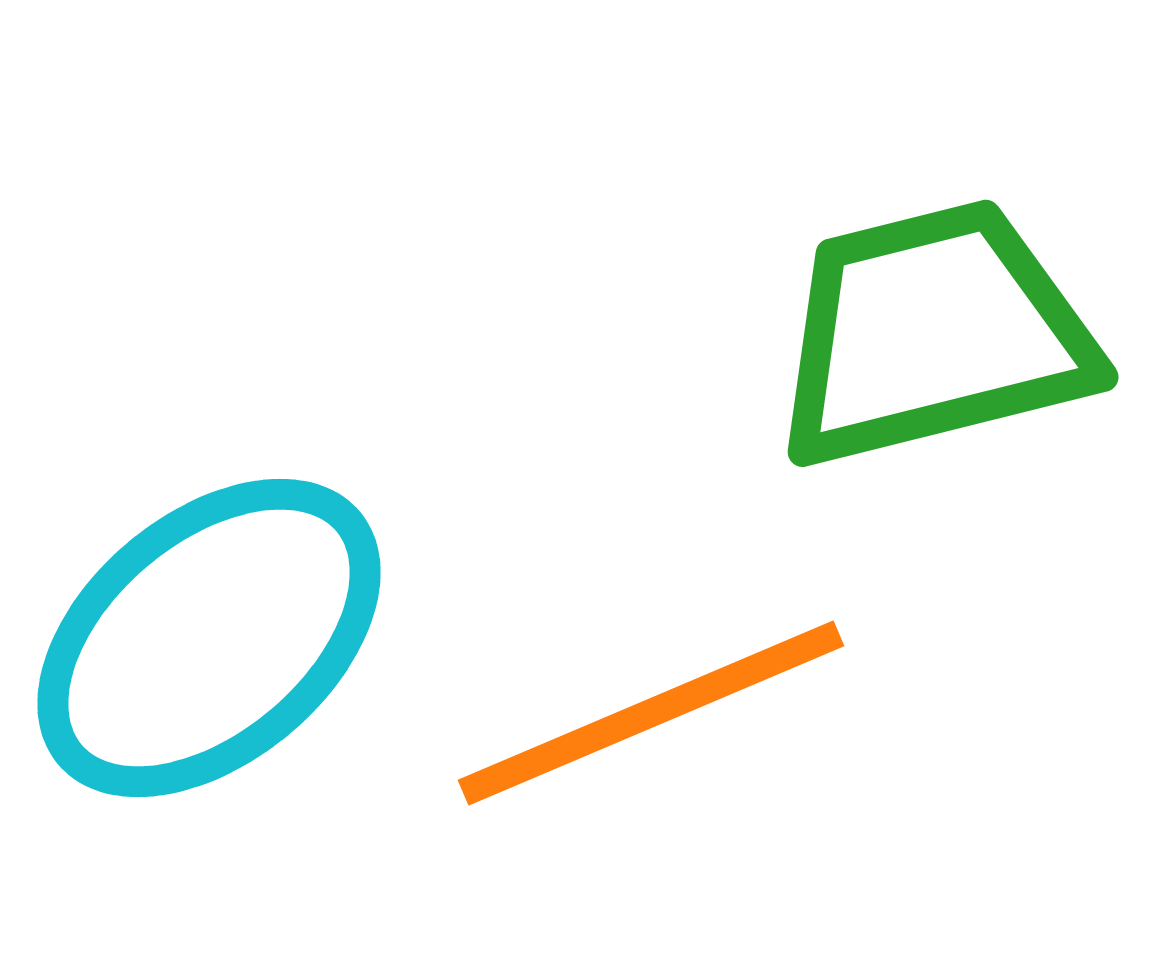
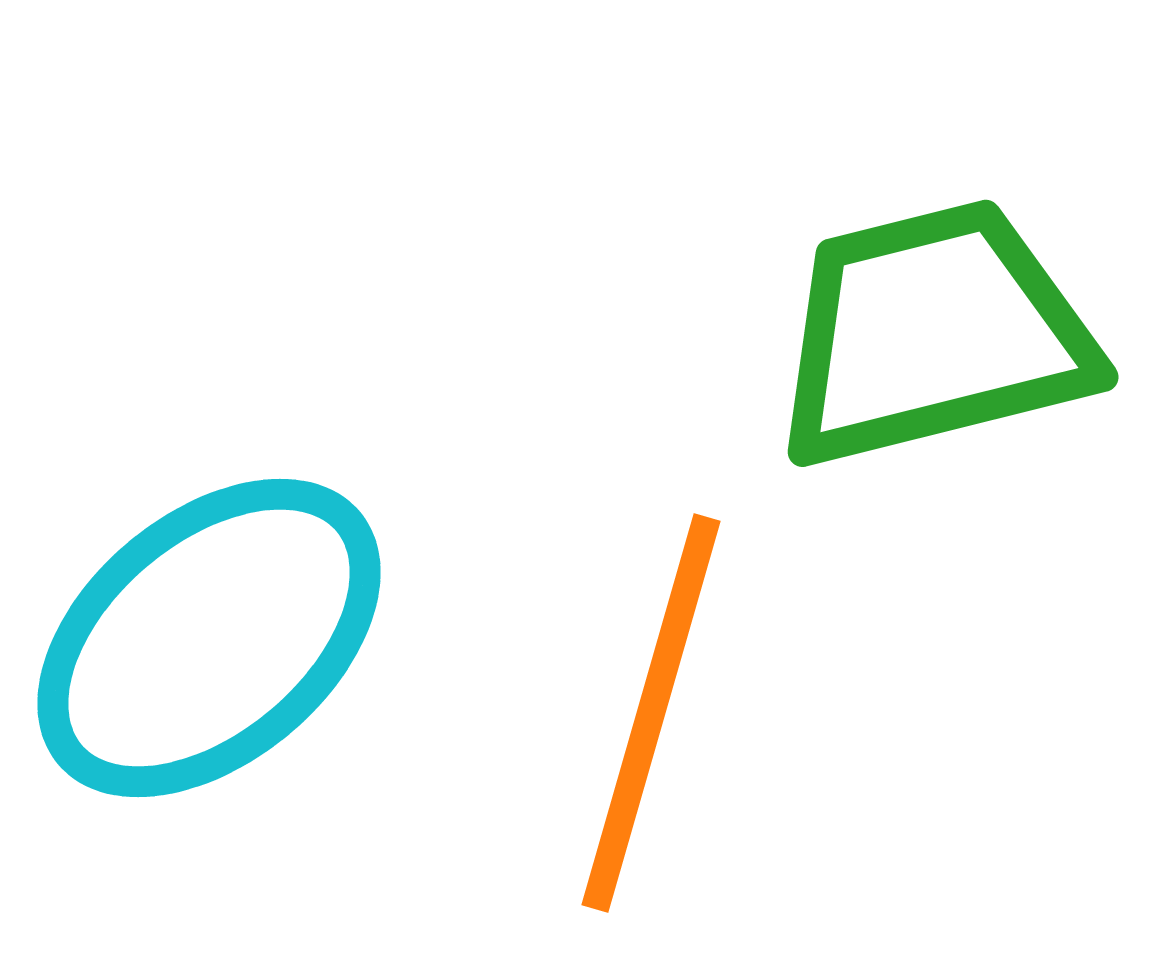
orange line: rotated 51 degrees counterclockwise
